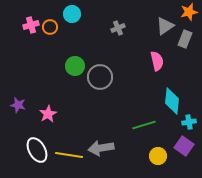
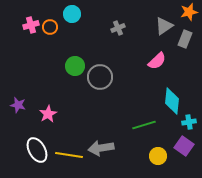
gray triangle: moved 1 px left
pink semicircle: rotated 60 degrees clockwise
